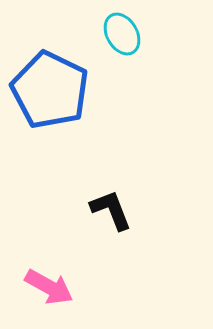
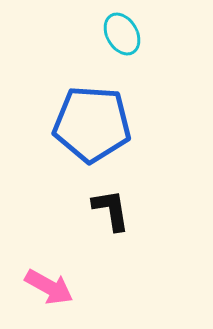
blue pentagon: moved 42 px right, 34 px down; rotated 22 degrees counterclockwise
black L-shape: rotated 12 degrees clockwise
